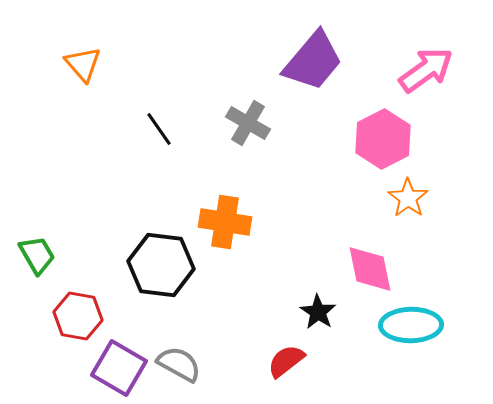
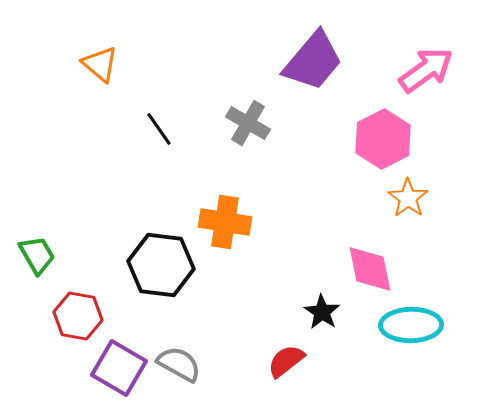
orange triangle: moved 17 px right; rotated 9 degrees counterclockwise
black star: moved 4 px right
